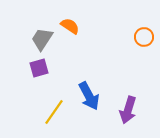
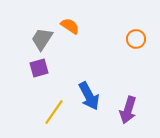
orange circle: moved 8 px left, 2 px down
